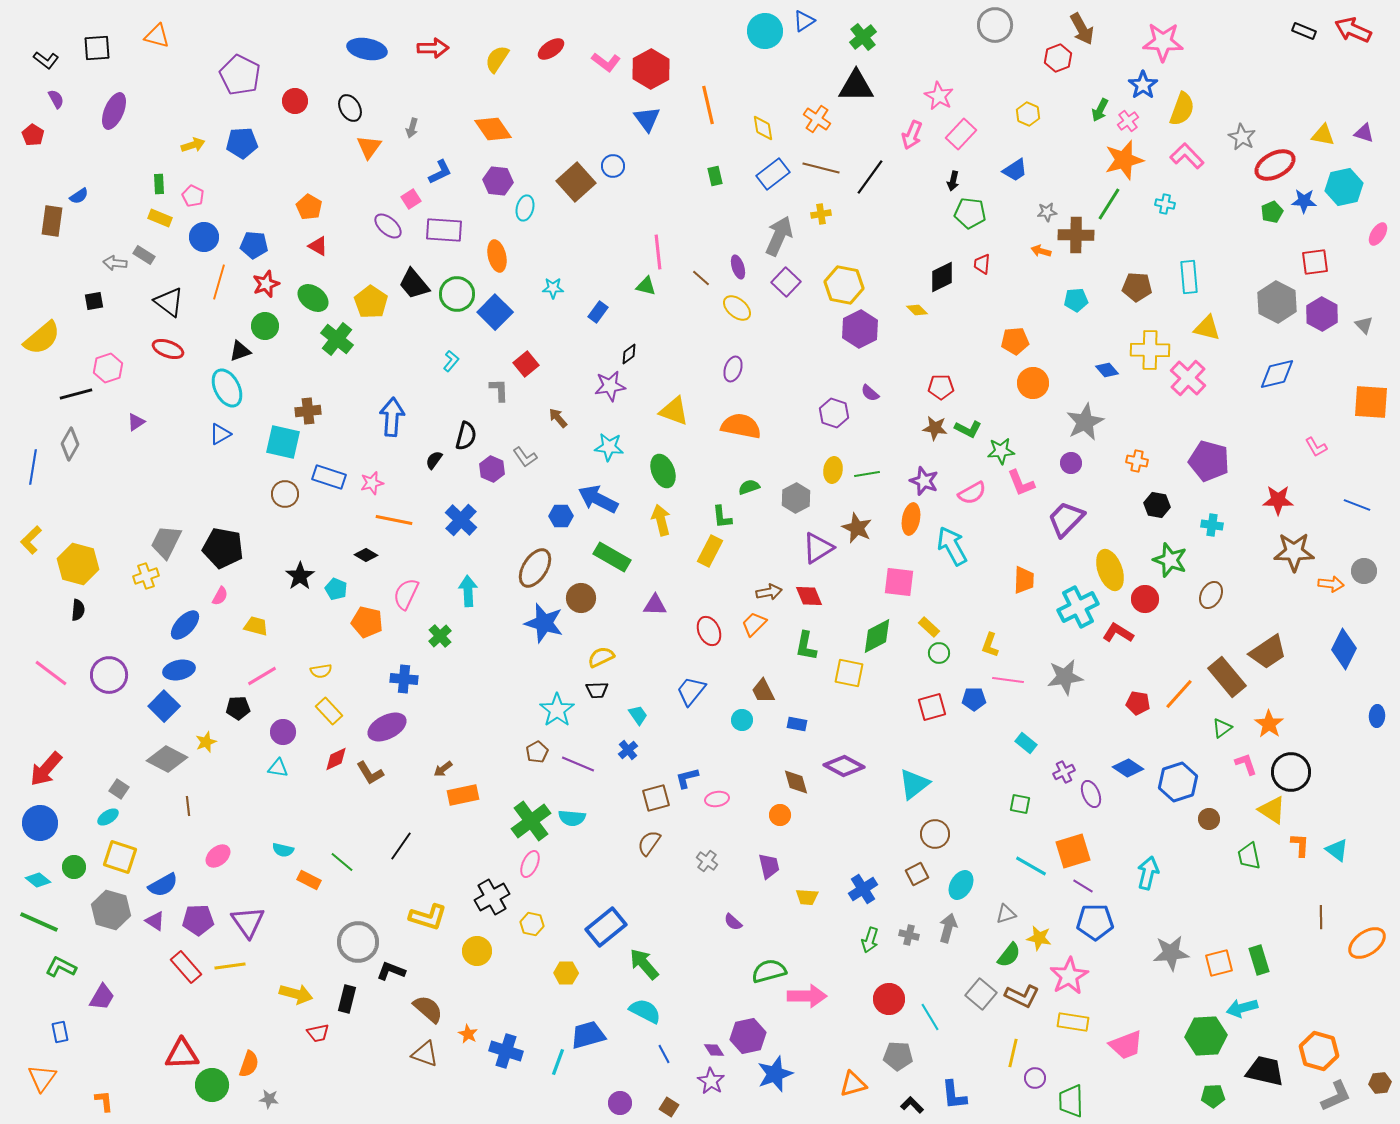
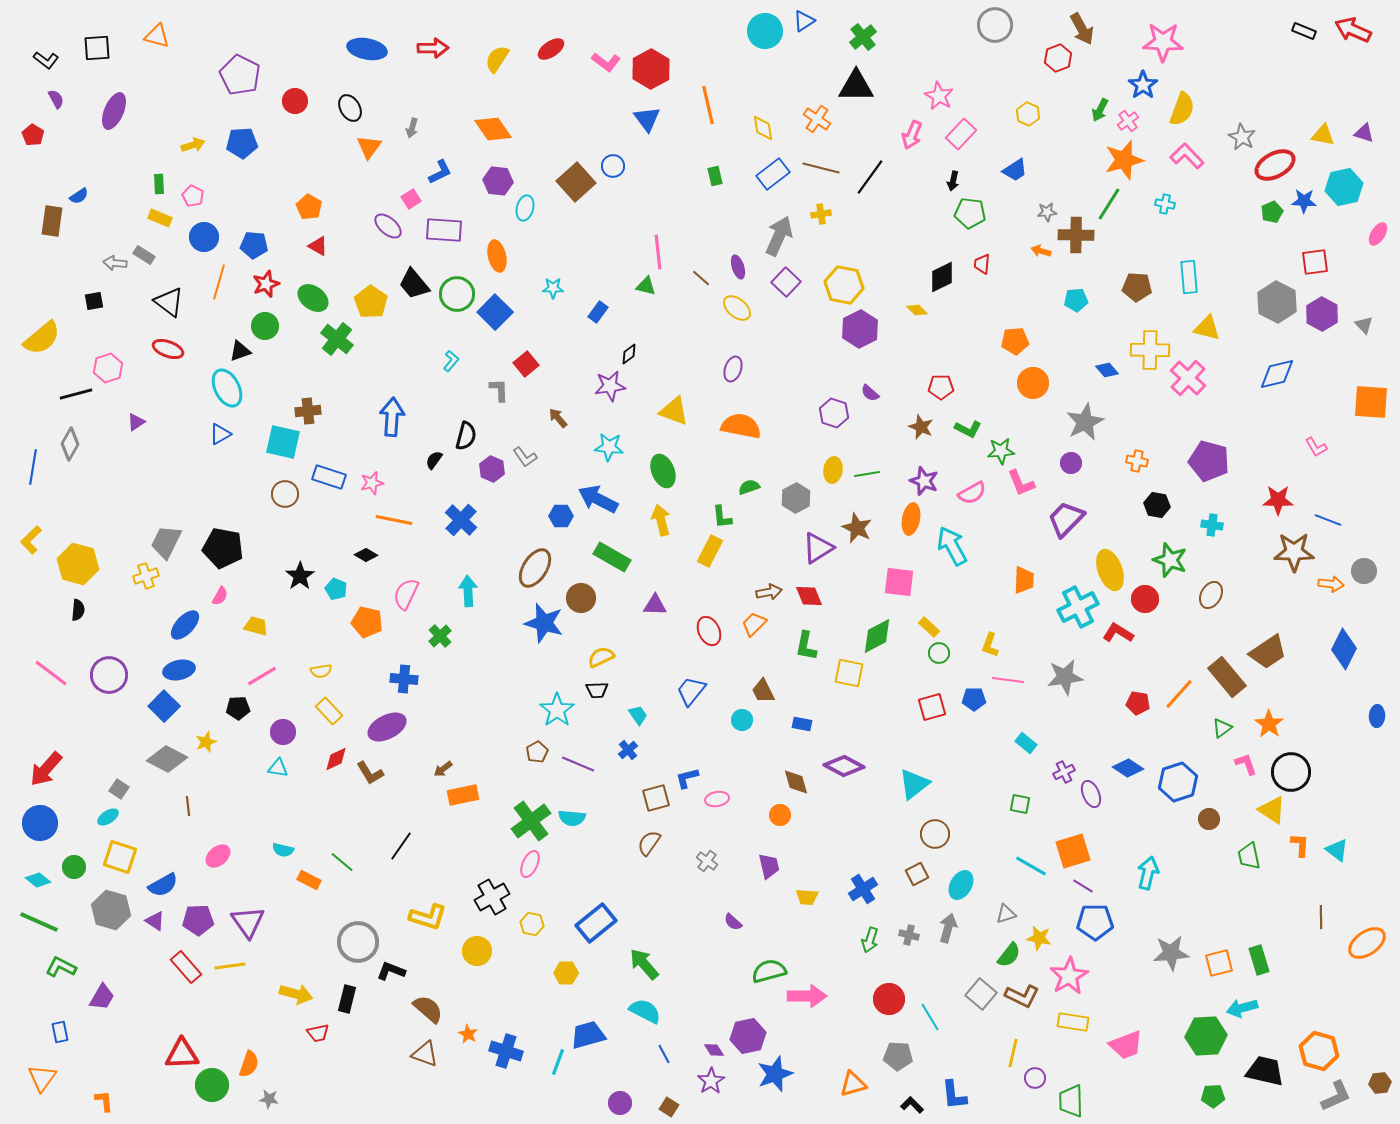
brown star at (935, 428): moved 14 px left, 1 px up; rotated 15 degrees clockwise
blue line at (1357, 505): moved 29 px left, 15 px down
blue rectangle at (797, 724): moved 5 px right
blue rectangle at (606, 927): moved 10 px left, 4 px up
purple star at (711, 1081): rotated 8 degrees clockwise
